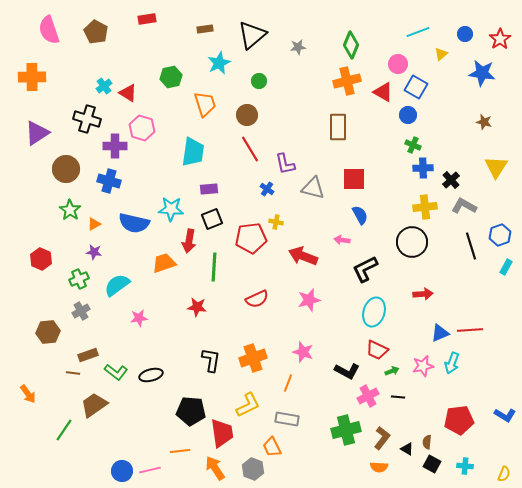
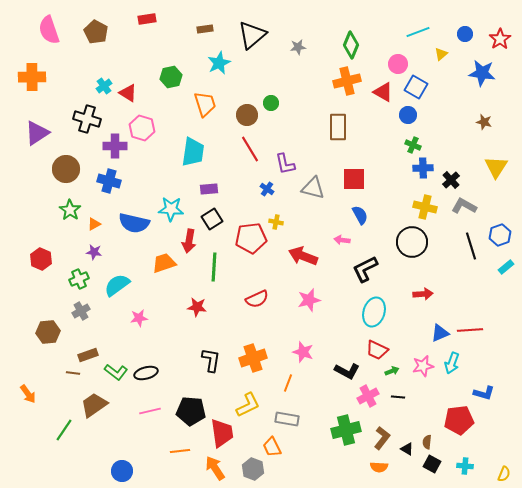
green circle at (259, 81): moved 12 px right, 22 px down
yellow cross at (425, 207): rotated 20 degrees clockwise
black square at (212, 219): rotated 10 degrees counterclockwise
cyan rectangle at (506, 267): rotated 21 degrees clockwise
black ellipse at (151, 375): moved 5 px left, 2 px up
blue L-shape at (505, 415): moved 21 px left, 22 px up; rotated 15 degrees counterclockwise
pink line at (150, 470): moved 59 px up
